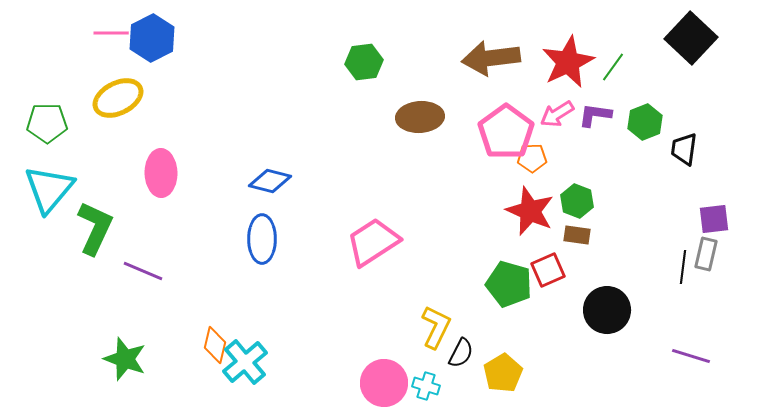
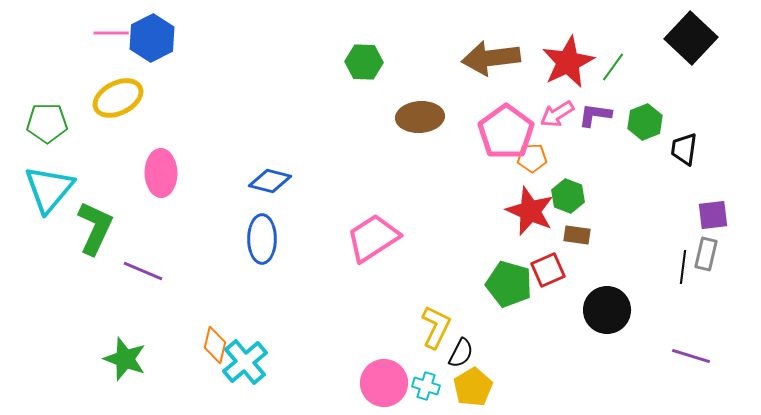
green hexagon at (364, 62): rotated 9 degrees clockwise
green hexagon at (577, 201): moved 9 px left, 5 px up
purple square at (714, 219): moved 1 px left, 4 px up
pink trapezoid at (373, 242): moved 4 px up
yellow pentagon at (503, 373): moved 30 px left, 14 px down
